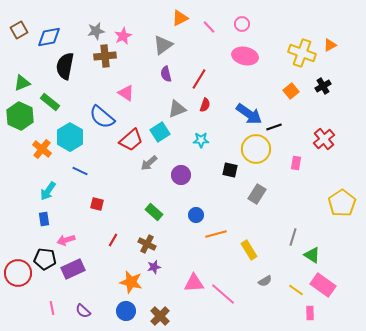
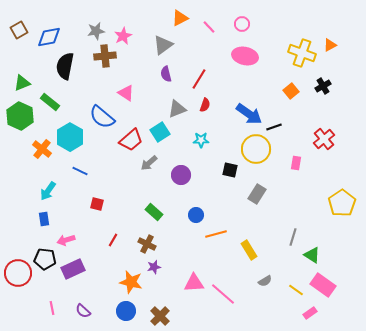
pink rectangle at (310, 313): rotated 56 degrees clockwise
